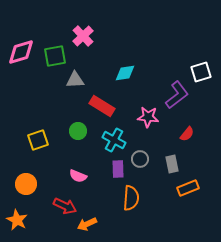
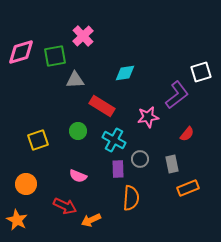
pink star: rotated 15 degrees counterclockwise
orange arrow: moved 4 px right, 4 px up
